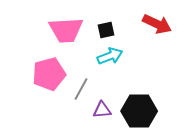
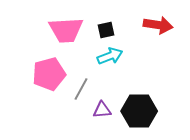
red arrow: moved 1 px right, 1 px down; rotated 16 degrees counterclockwise
